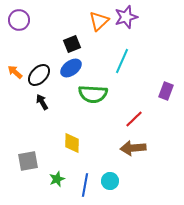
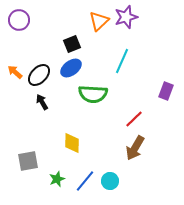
brown arrow: moved 2 px right; rotated 55 degrees counterclockwise
blue line: moved 4 px up; rotated 30 degrees clockwise
